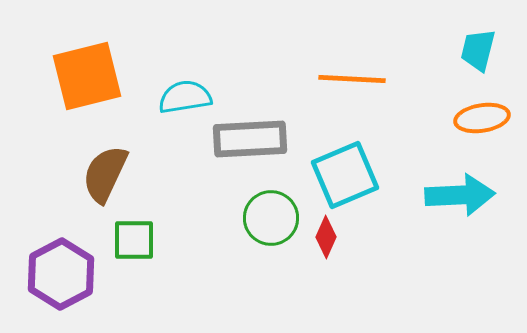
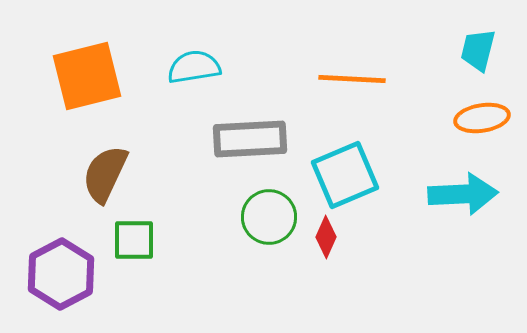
cyan semicircle: moved 9 px right, 30 px up
cyan arrow: moved 3 px right, 1 px up
green circle: moved 2 px left, 1 px up
